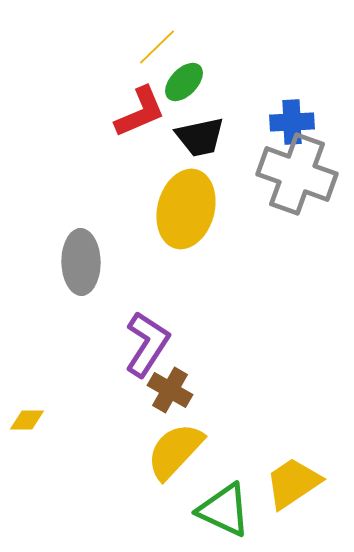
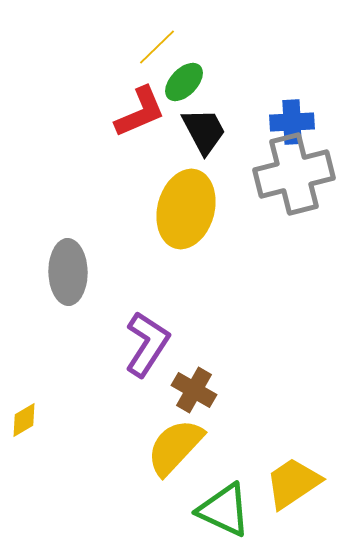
black trapezoid: moved 4 px right, 6 px up; rotated 106 degrees counterclockwise
gray cross: moved 3 px left; rotated 34 degrees counterclockwise
gray ellipse: moved 13 px left, 10 px down
brown cross: moved 24 px right
yellow diamond: moved 3 px left; rotated 30 degrees counterclockwise
yellow semicircle: moved 4 px up
